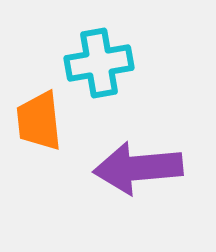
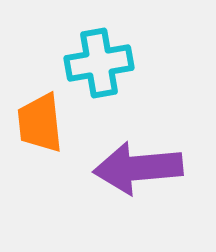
orange trapezoid: moved 1 px right, 2 px down
